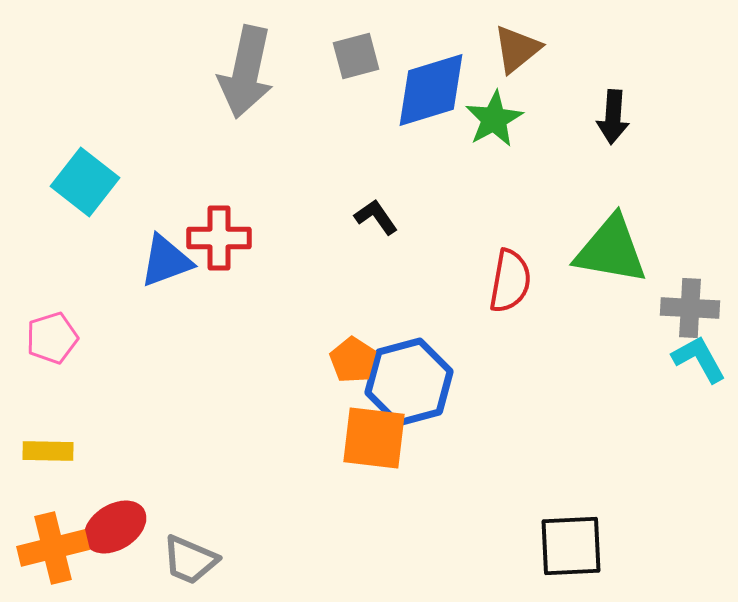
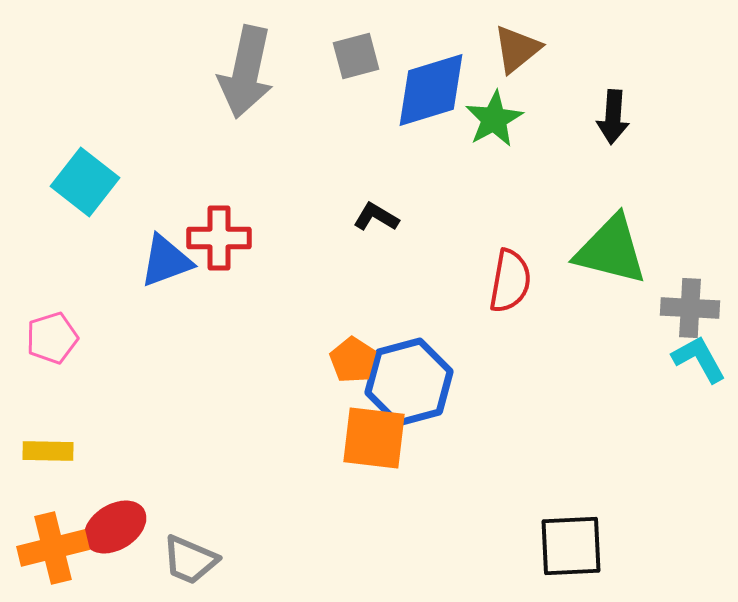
black L-shape: rotated 24 degrees counterclockwise
green triangle: rotated 4 degrees clockwise
